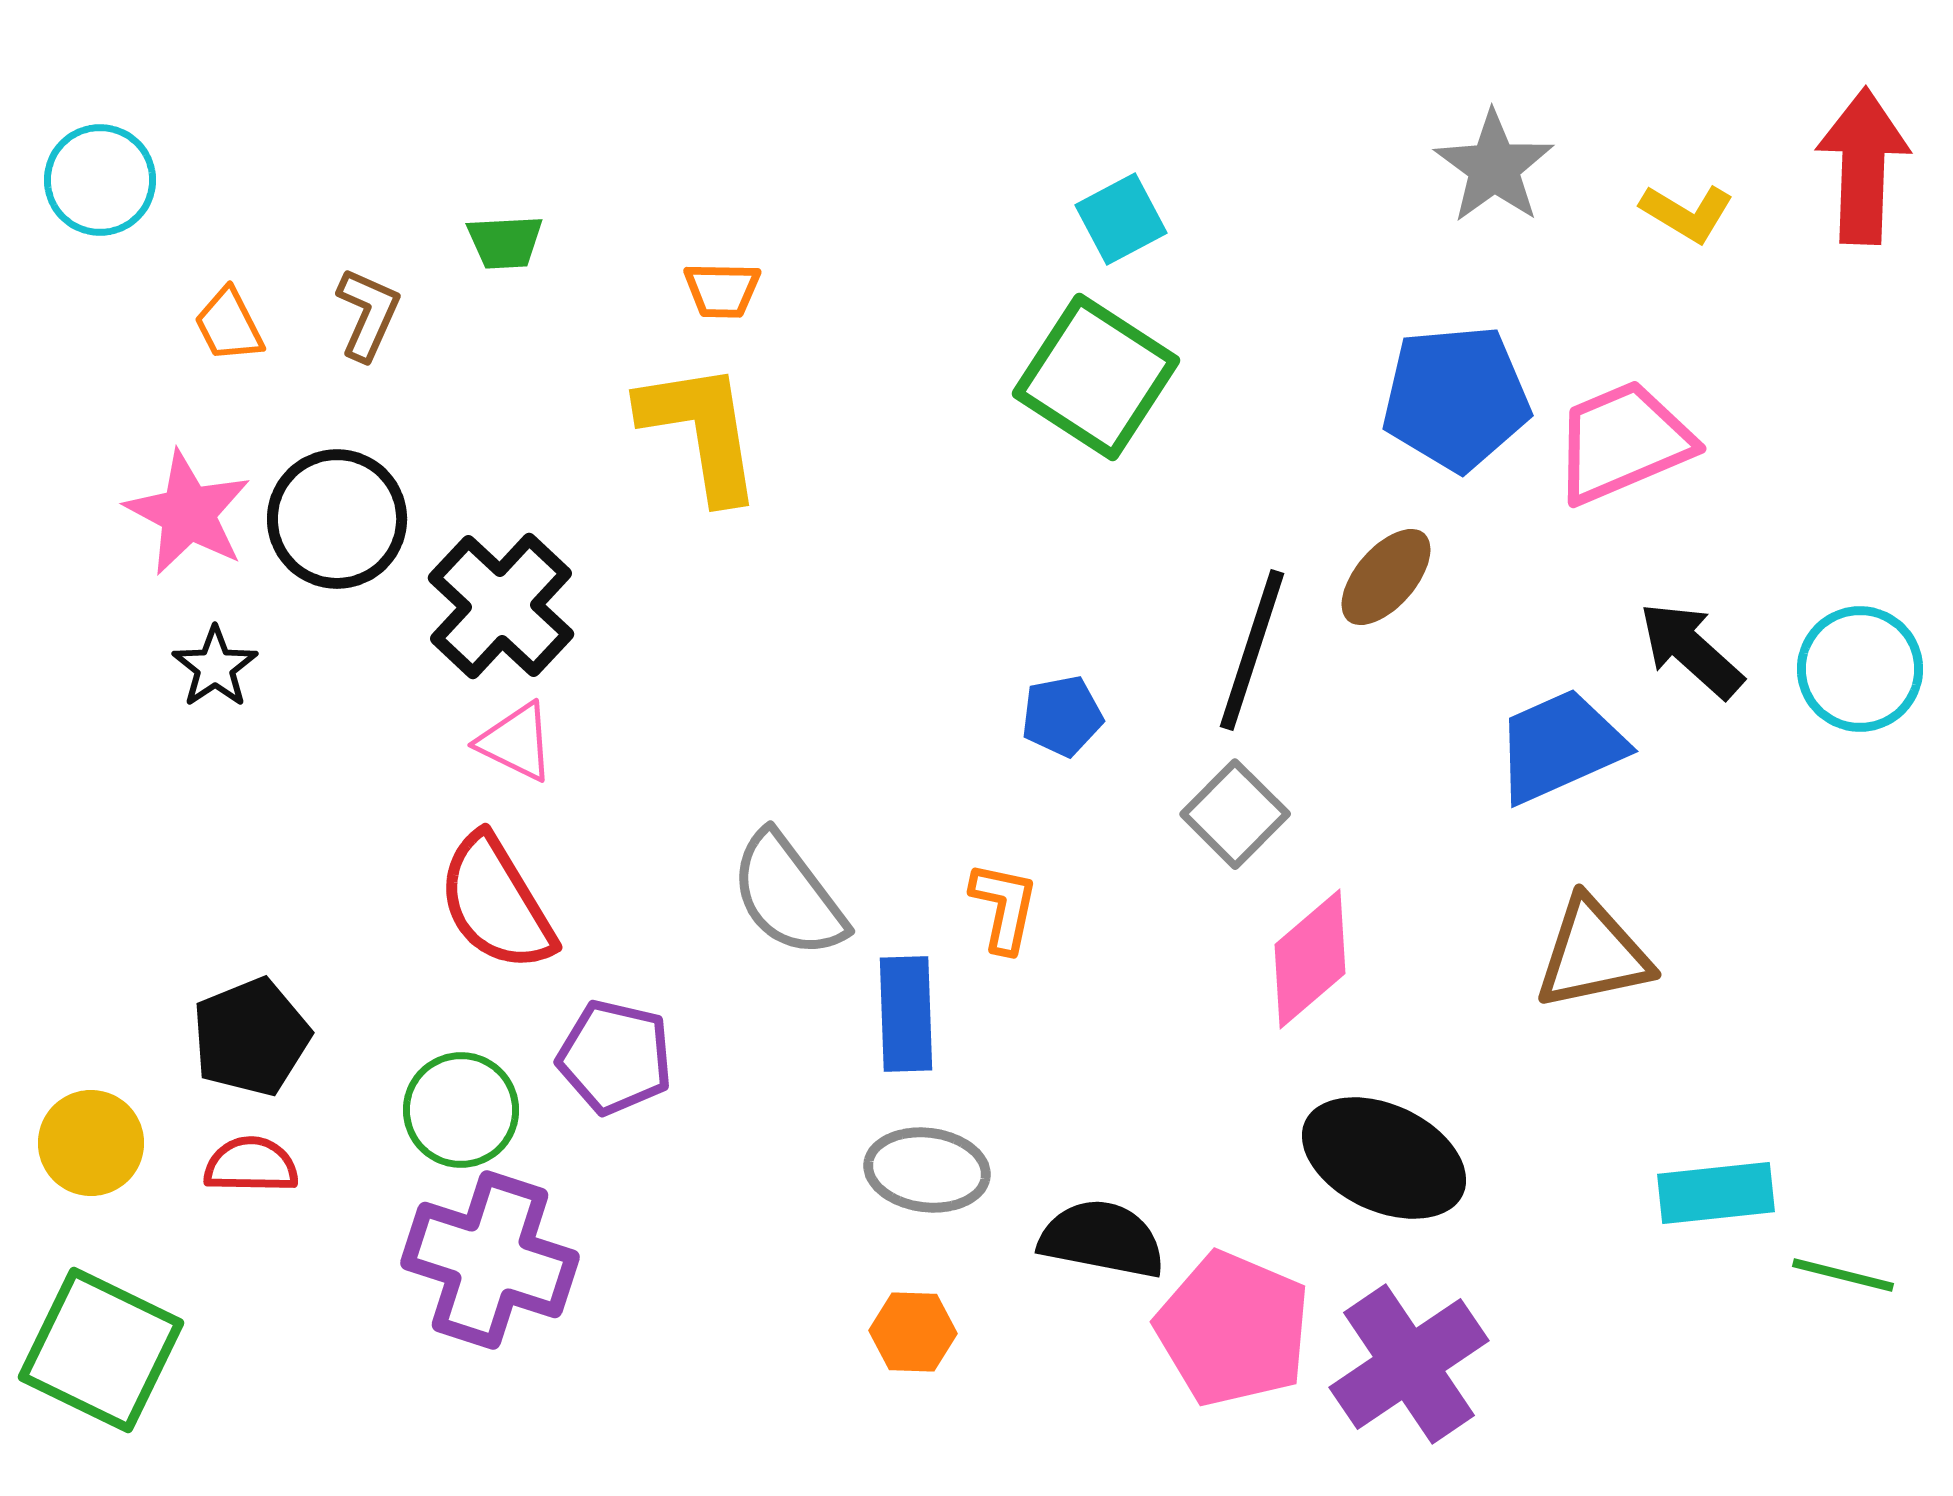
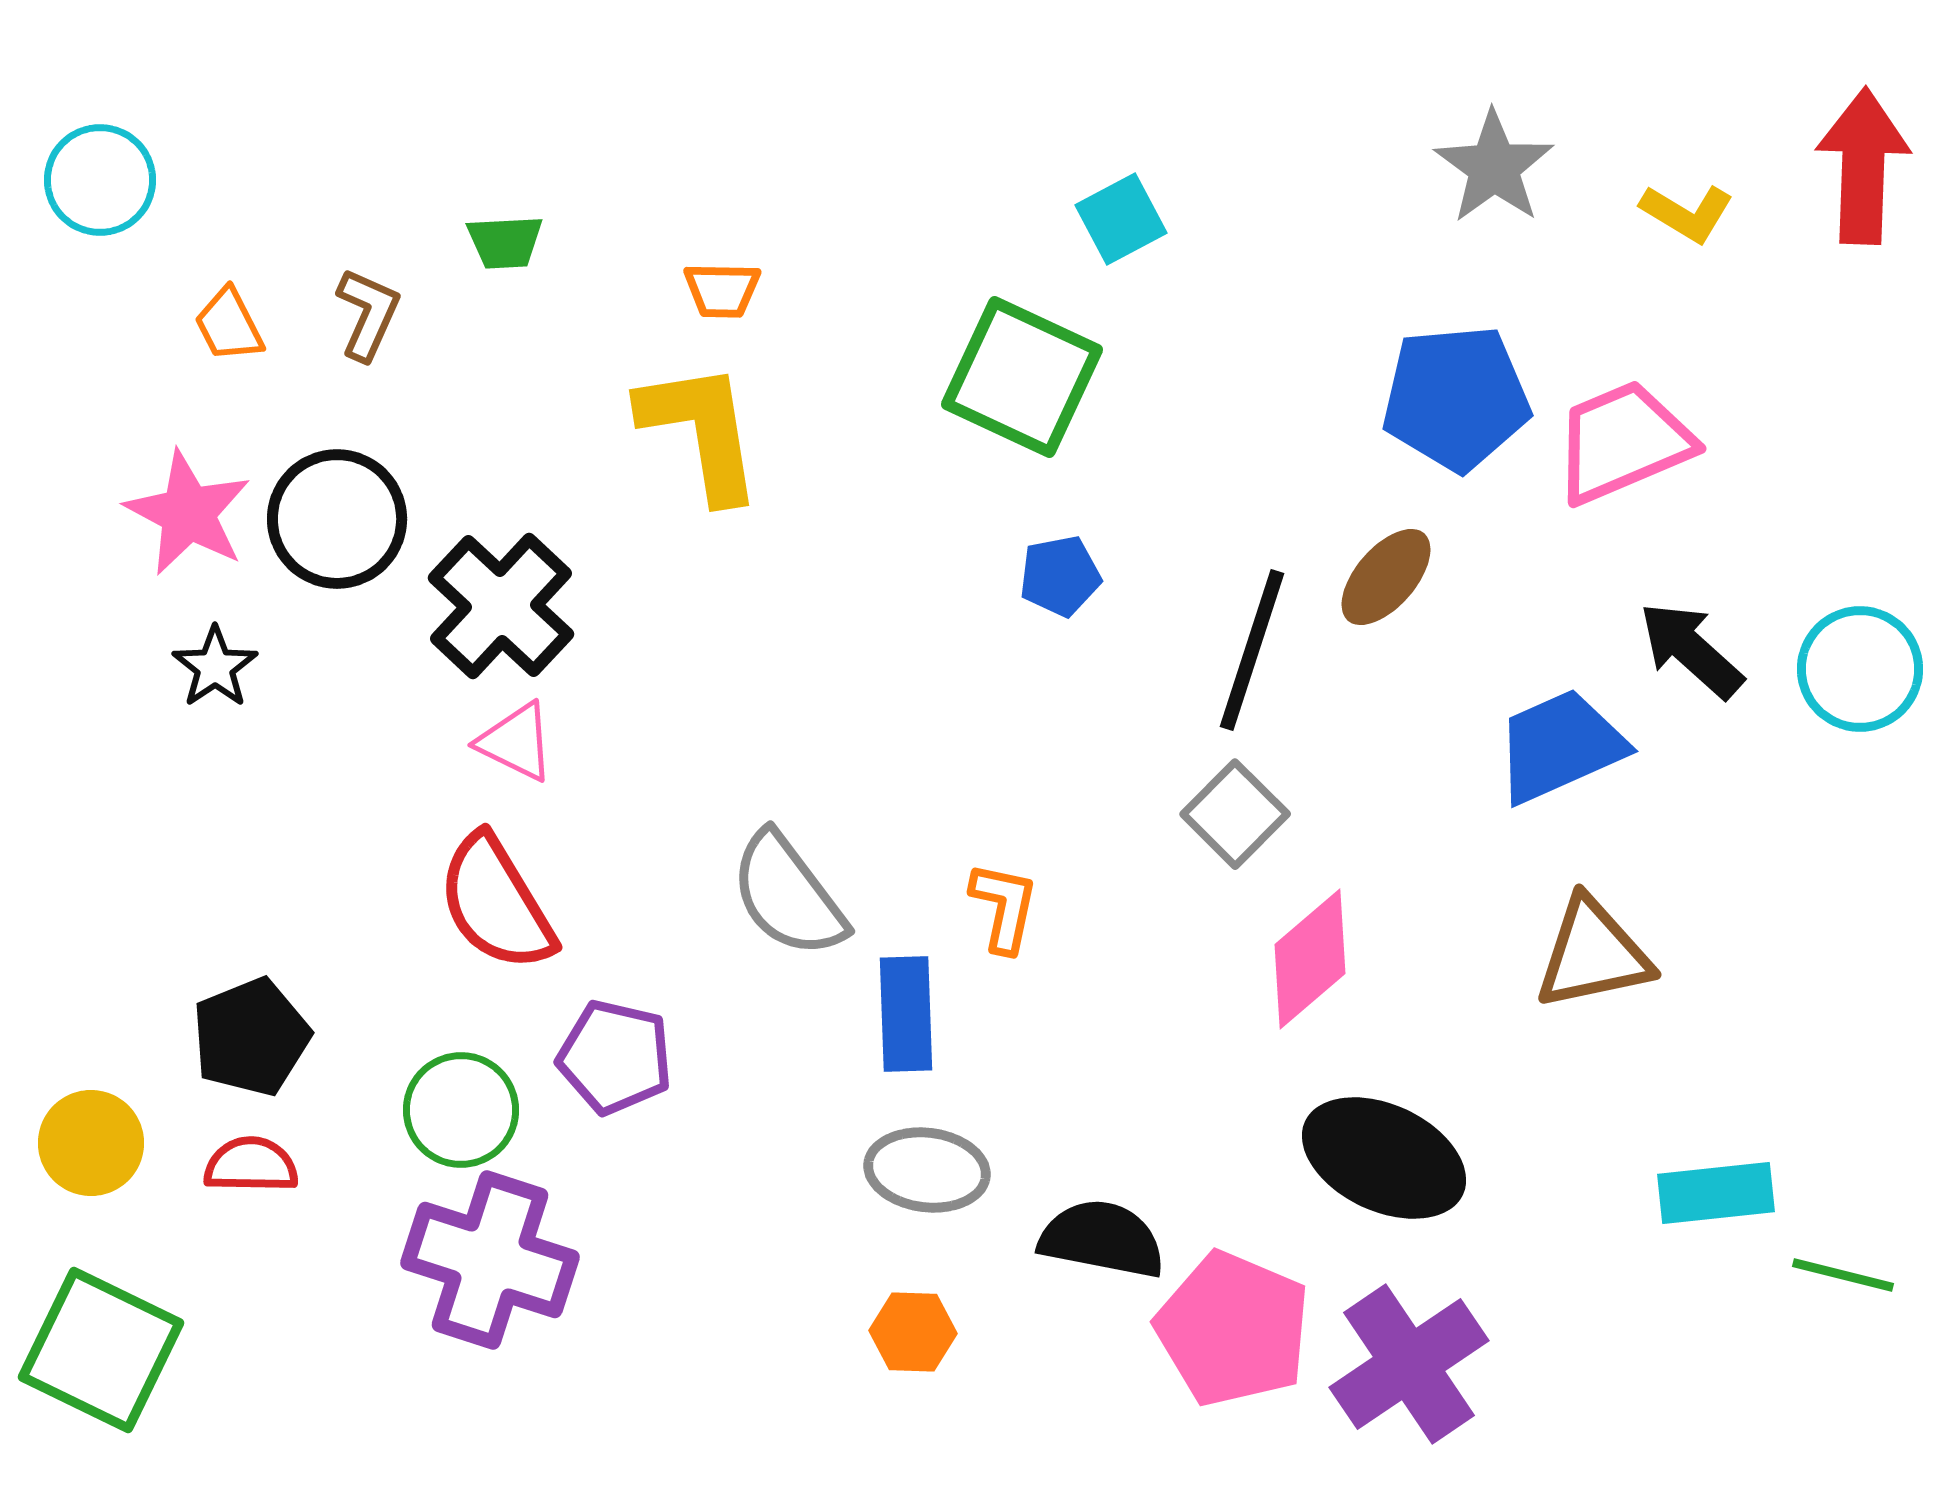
green square at (1096, 377): moved 74 px left; rotated 8 degrees counterclockwise
blue pentagon at (1062, 716): moved 2 px left, 140 px up
